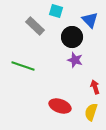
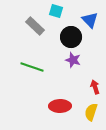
black circle: moved 1 px left
purple star: moved 2 px left
green line: moved 9 px right, 1 px down
red ellipse: rotated 20 degrees counterclockwise
